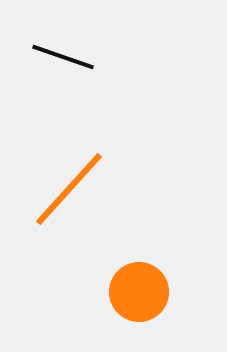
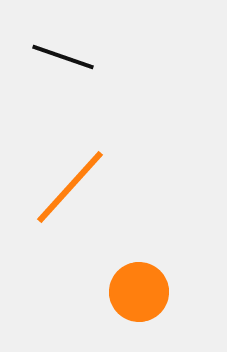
orange line: moved 1 px right, 2 px up
